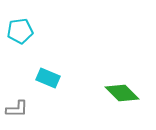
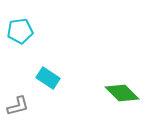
cyan rectangle: rotated 10 degrees clockwise
gray L-shape: moved 1 px right, 3 px up; rotated 15 degrees counterclockwise
